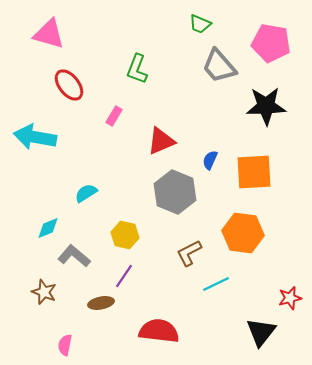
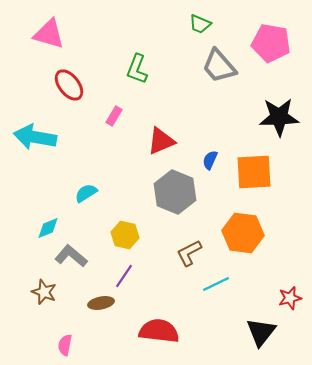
black star: moved 13 px right, 11 px down
gray L-shape: moved 3 px left
